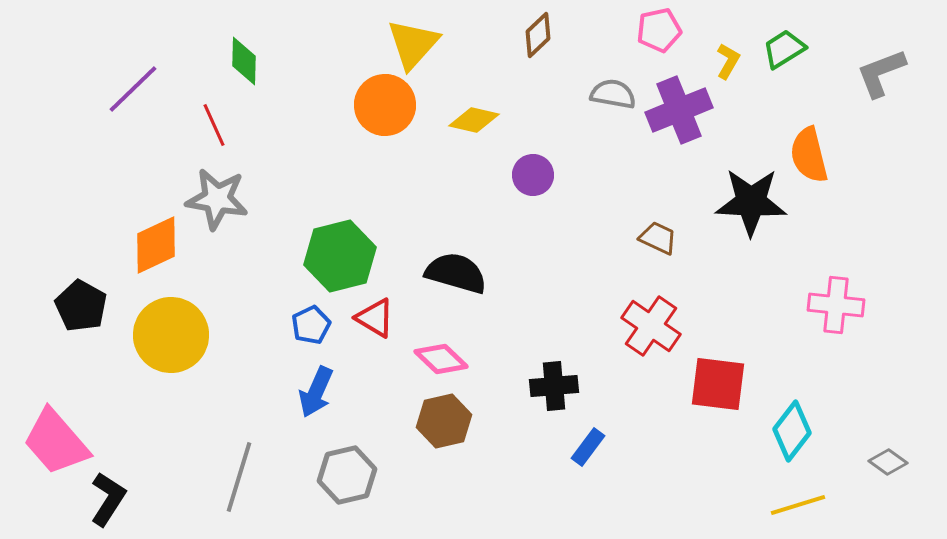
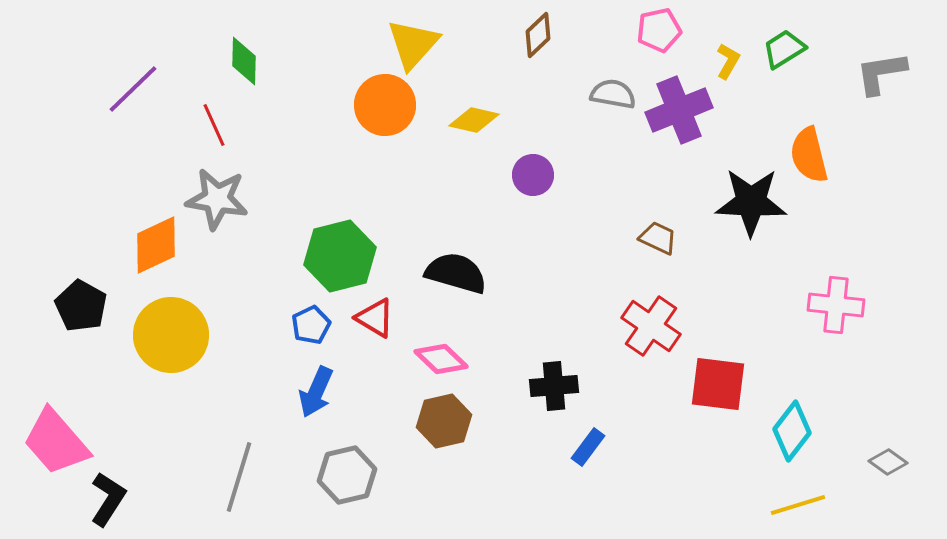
gray L-shape: rotated 12 degrees clockwise
